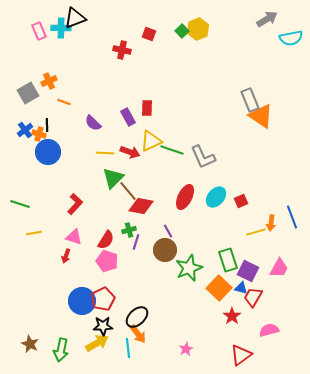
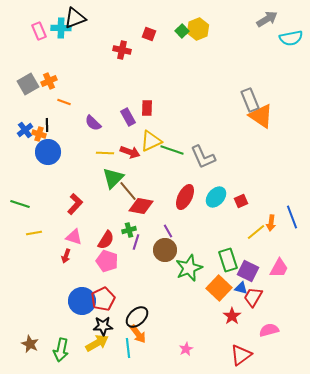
gray square at (28, 93): moved 9 px up
yellow line at (256, 232): rotated 24 degrees counterclockwise
